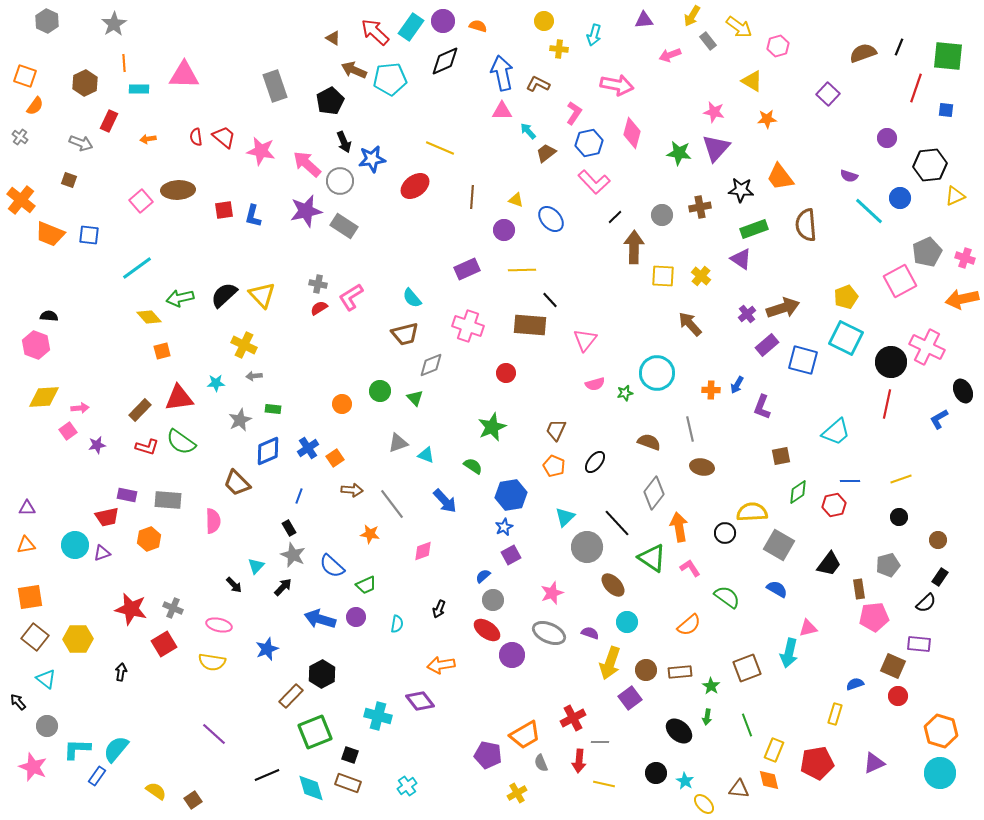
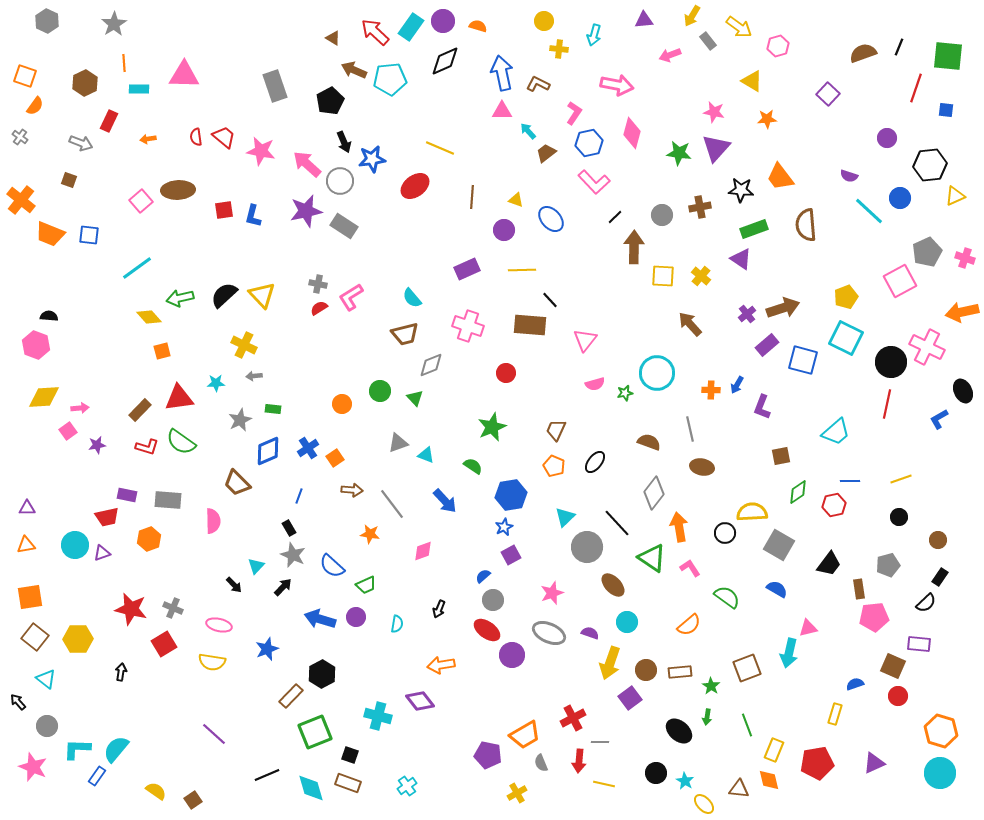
orange arrow at (962, 299): moved 13 px down
